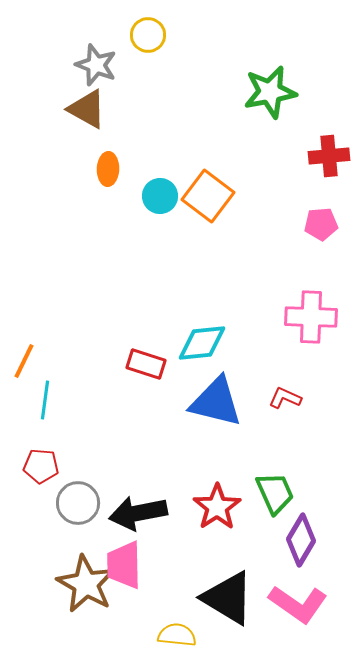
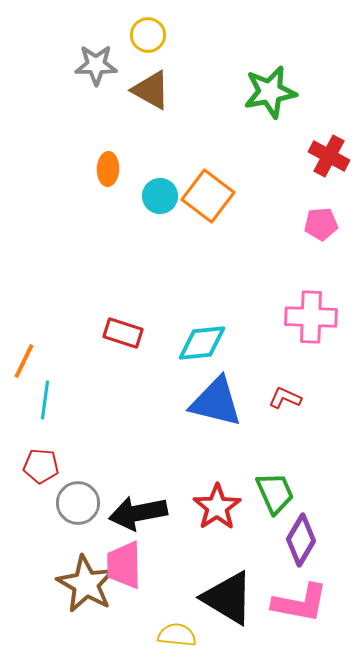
gray star: rotated 21 degrees counterclockwise
brown triangle: moved 64 px right, 19 px up
red cross: rotated 33 degrees clockwise
red rectangle: moved 23 px left, 31 px up
pink L-shape: moved 2 px right, 1 px up; rotated 24 degrees counterclockwise
